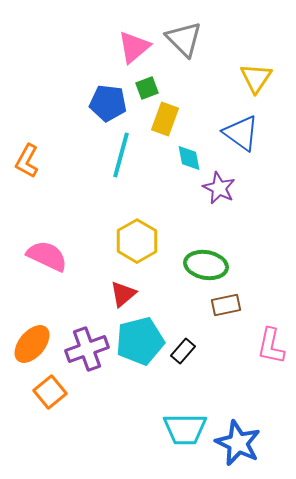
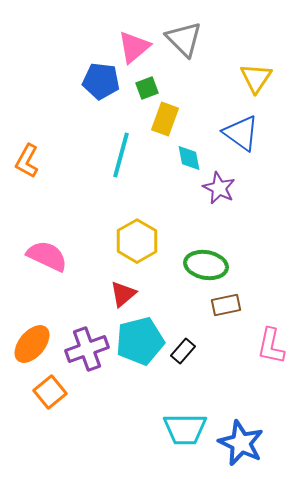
blue pentagon: moved 7 px left, 22 px up
blue star: moved 3 px right
